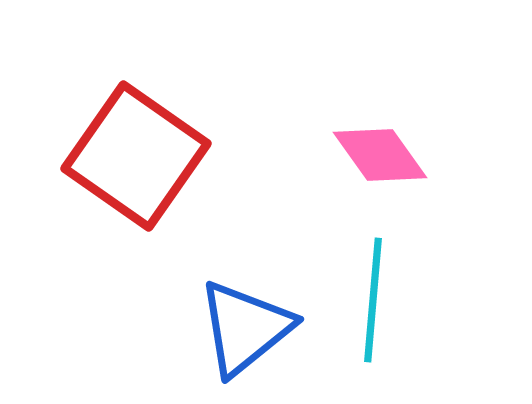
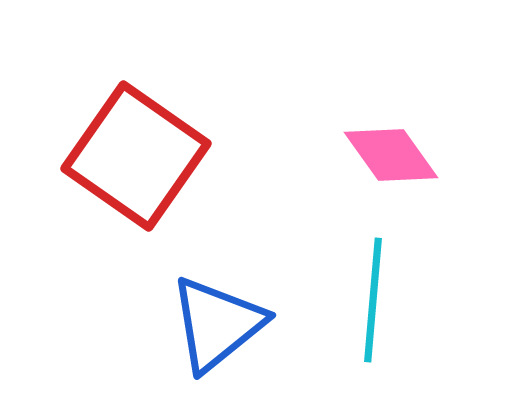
pink diamond: moved 11 px right
blue triangle: moved 28 px left, 4 px up
